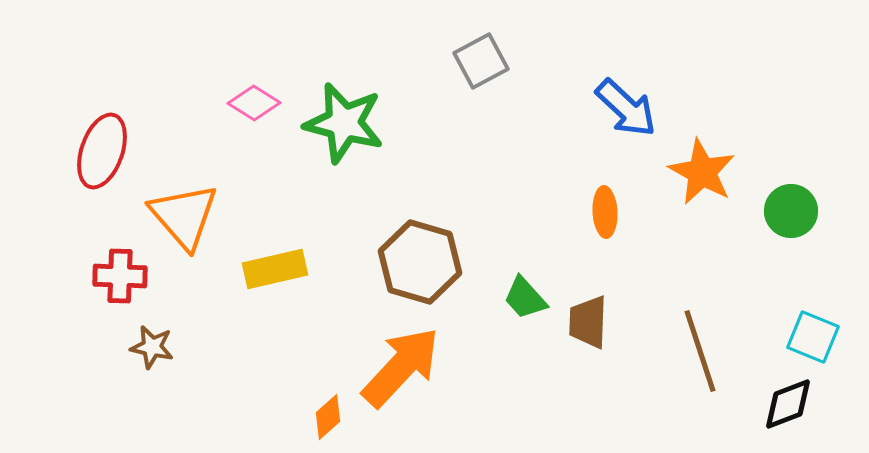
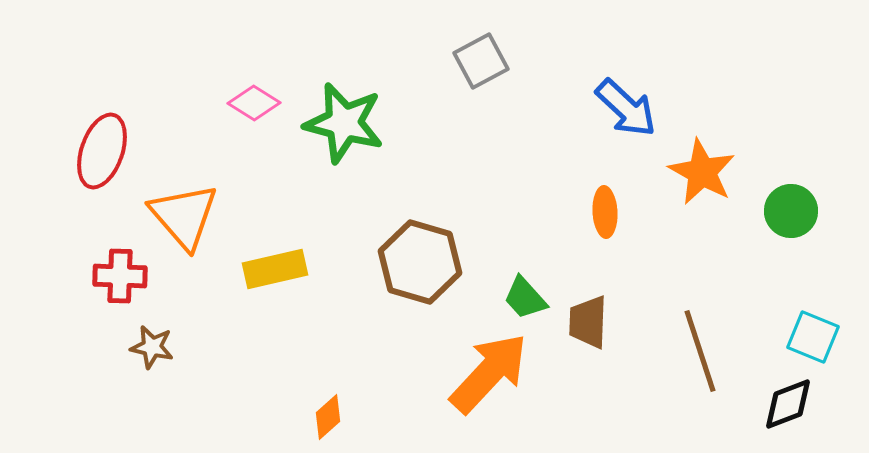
orange arrow: moved 88 px right, 6 px down
